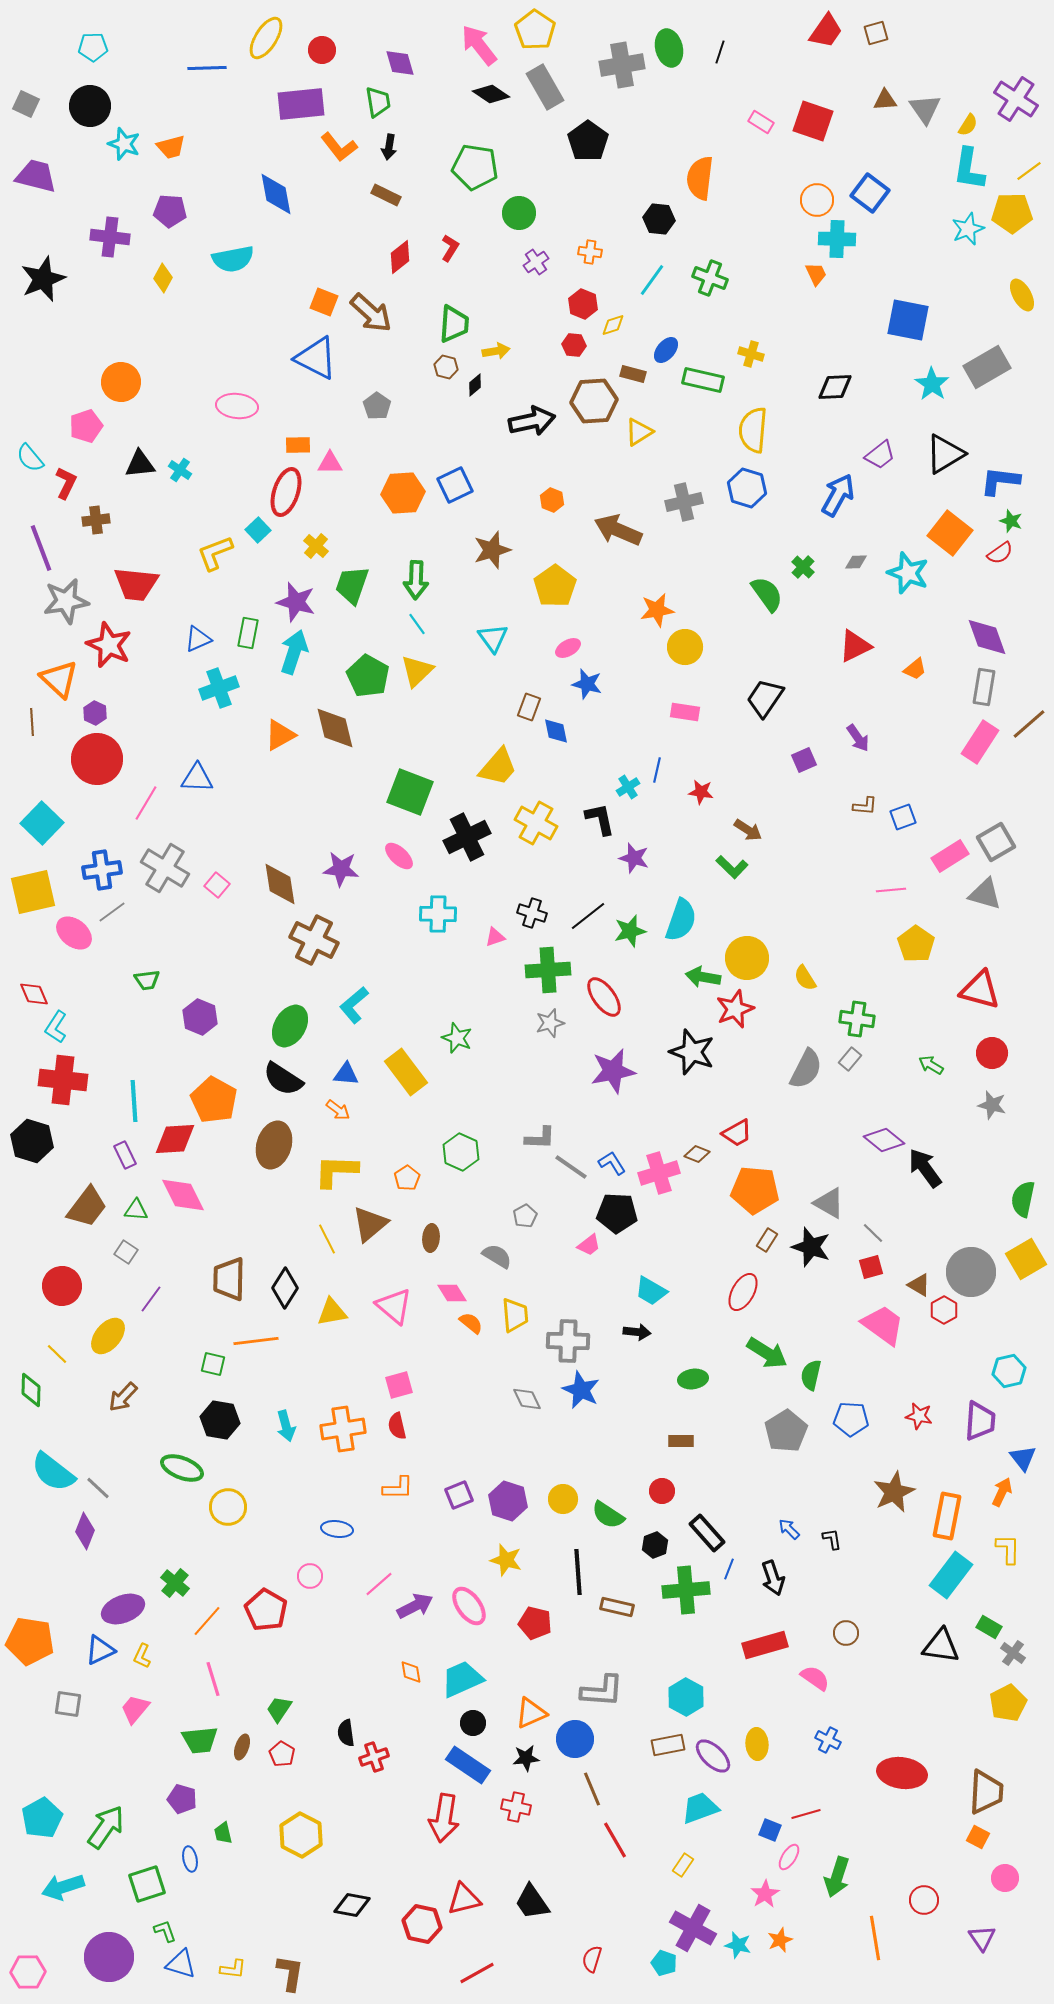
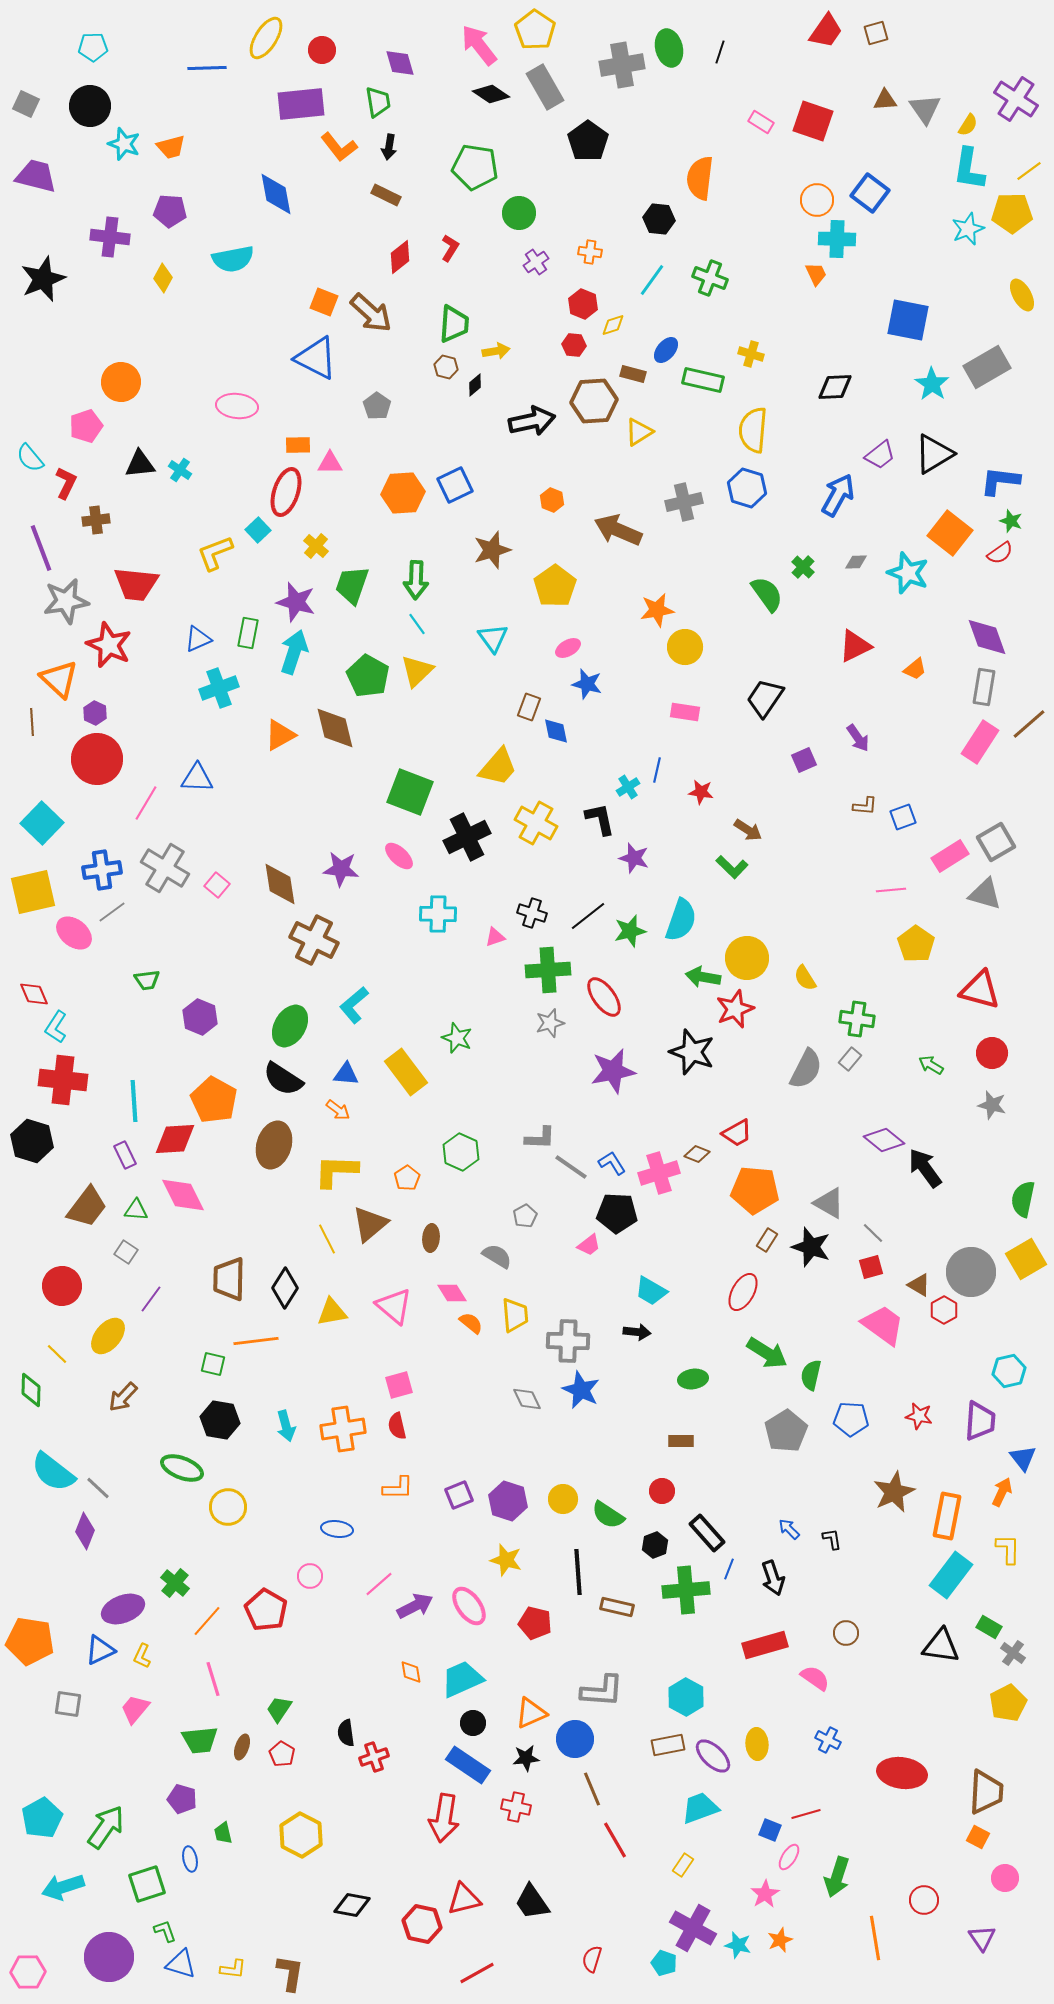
black triangle at (945, 454): moved 11 px left
